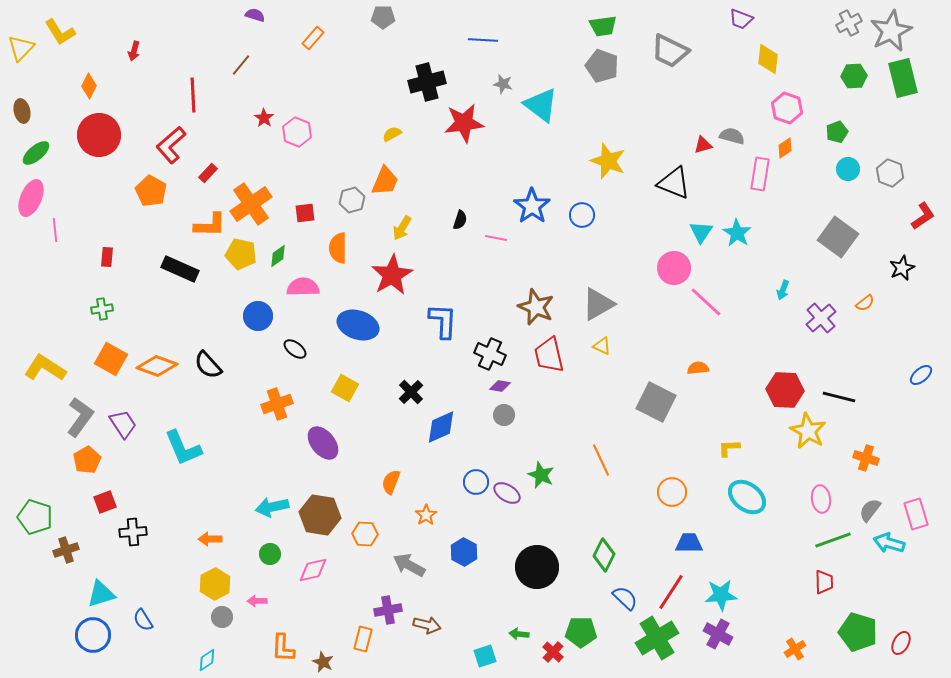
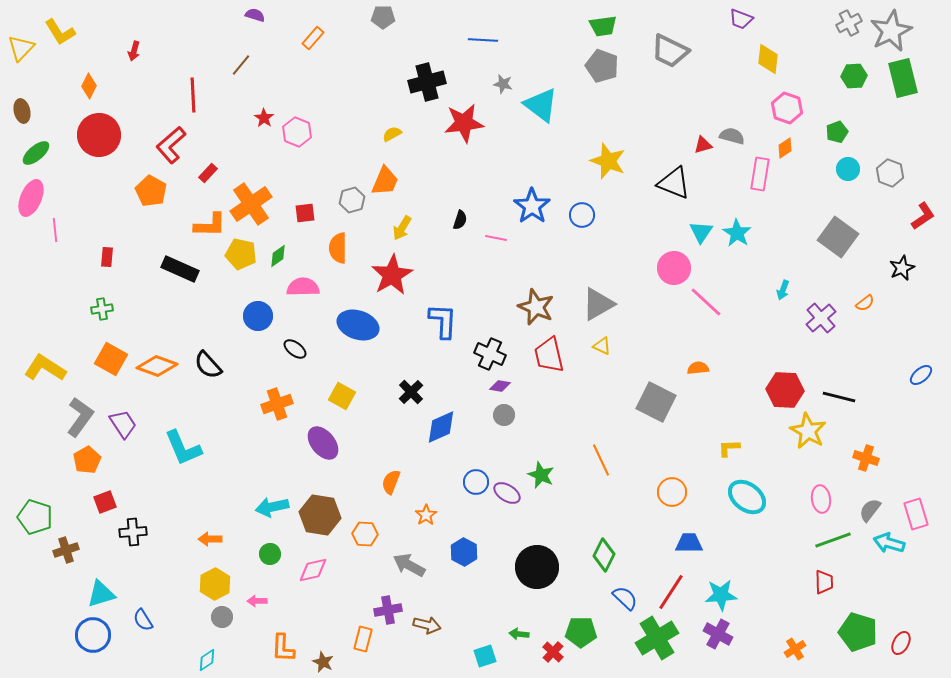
yellow square at (345, 388): moved 3 px left, 8 px down
